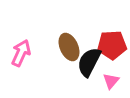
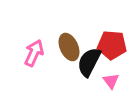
red pentagon: rotated 8 degrees clockwise
pink arrow: moved 13 px right
pink triangle: rotated 18 degrees counterclockwise
